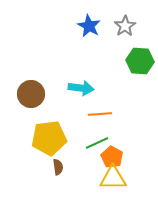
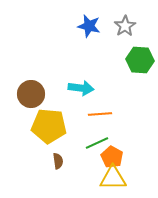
blue star: rotated 15 degrees counterclockwise
green hexagon: moved 1 px up
yellow pentagon: moved 12 px up; rotated 12 degrees clockwise
brown semicircle: moved 6 px up
